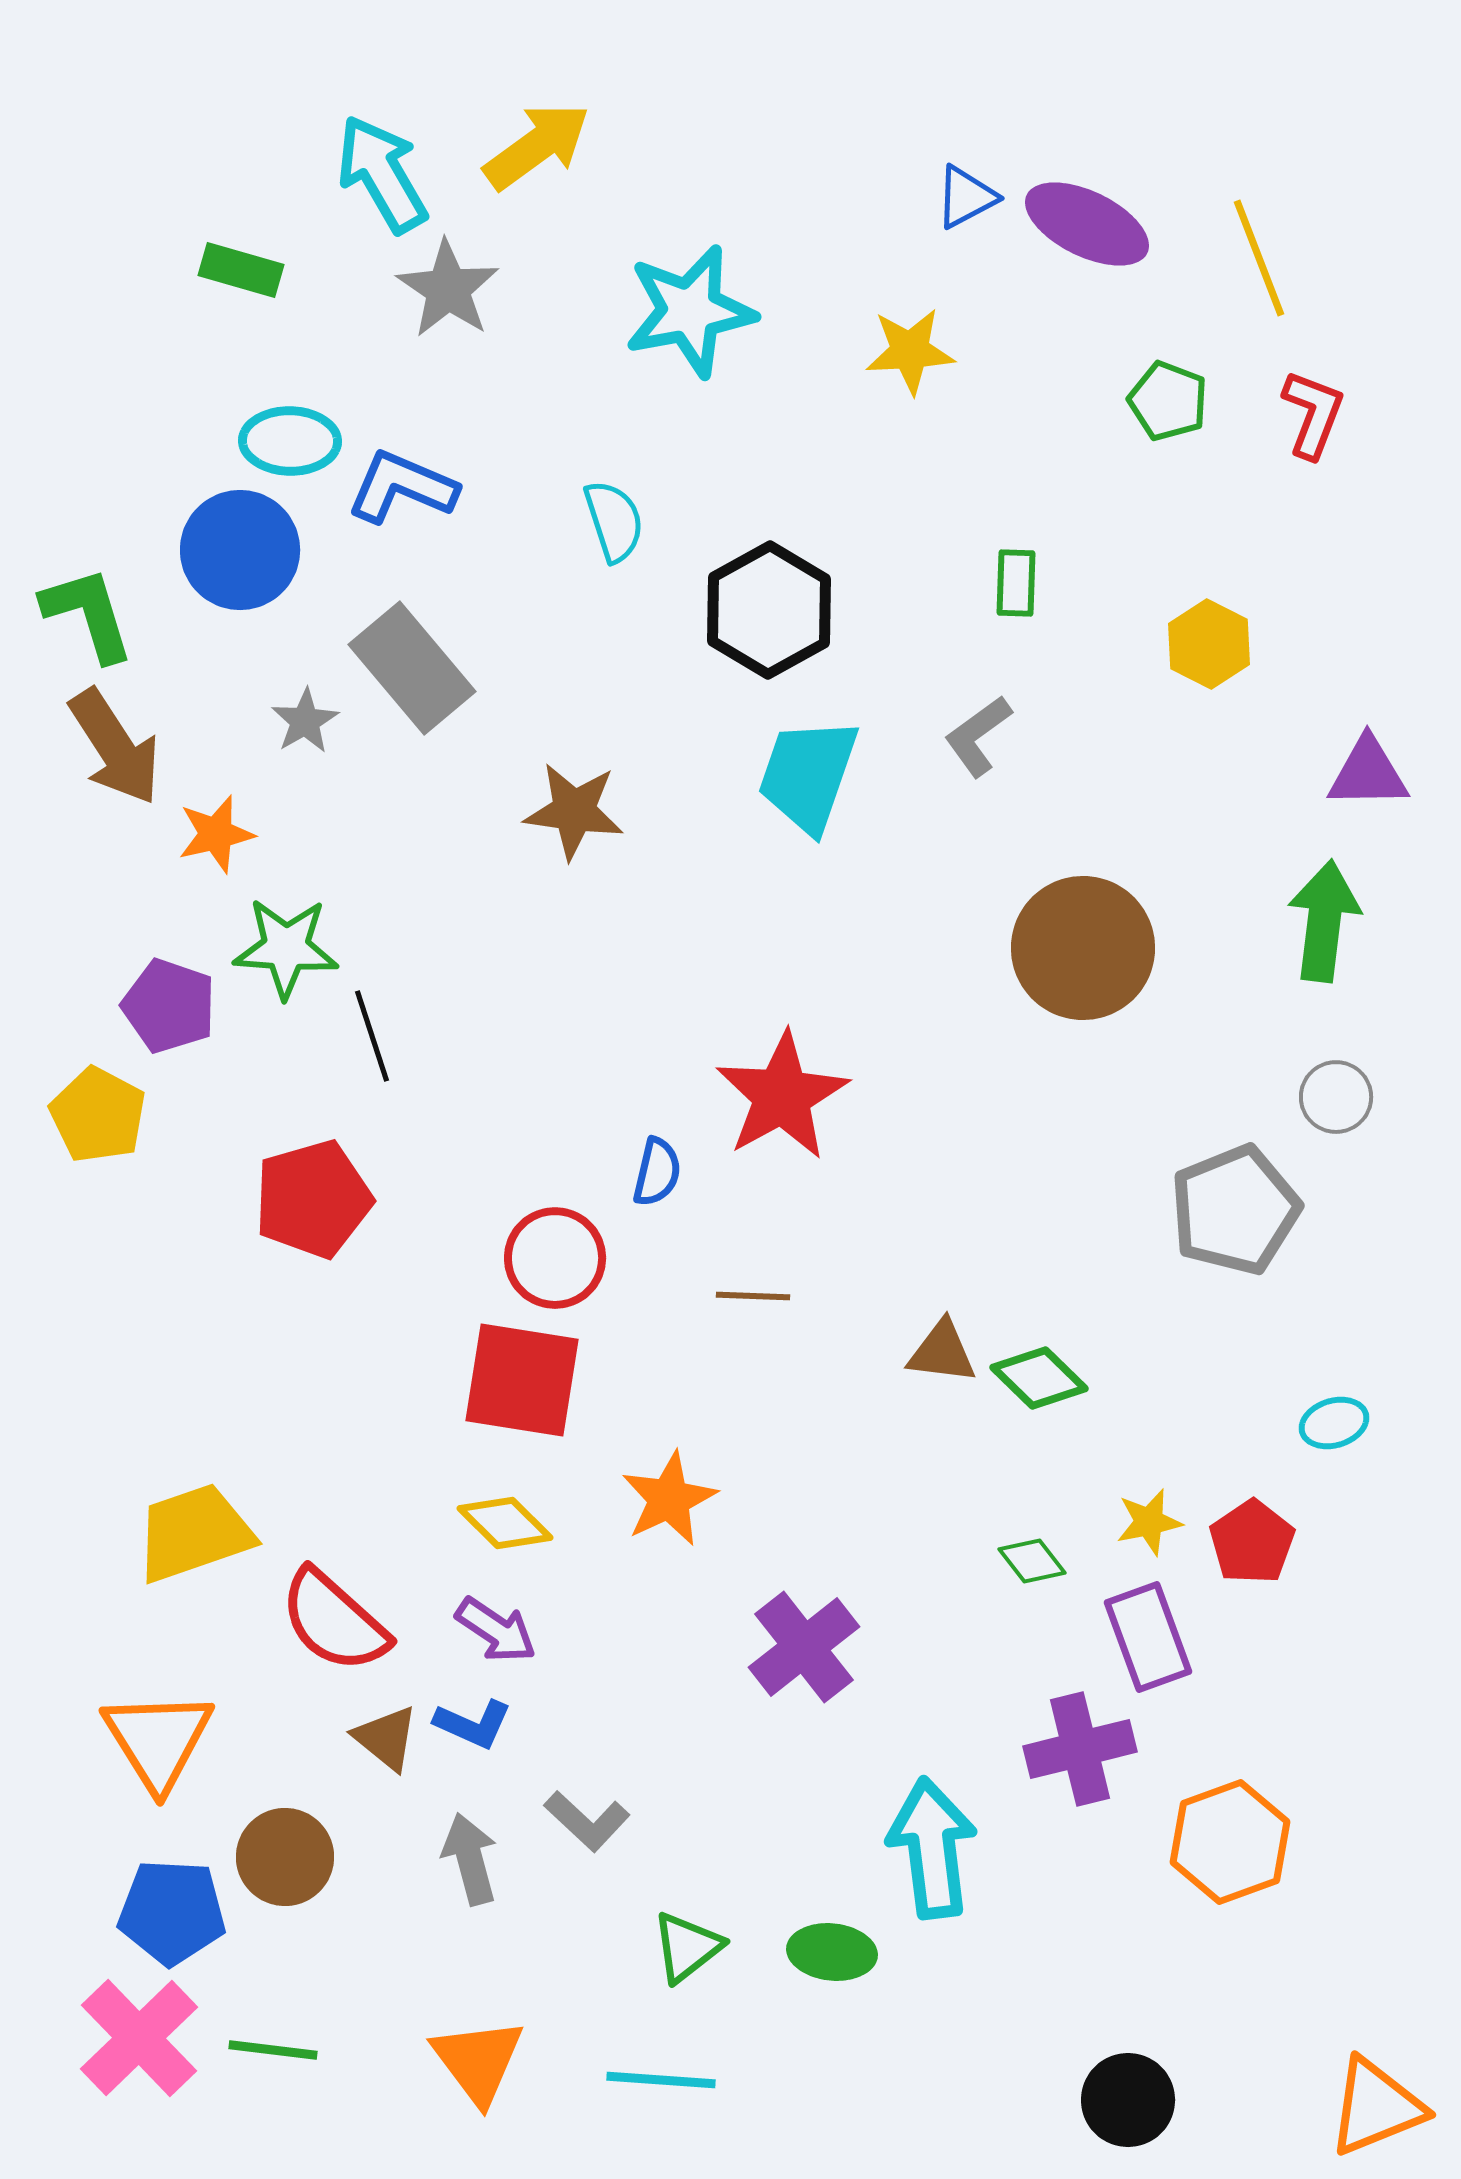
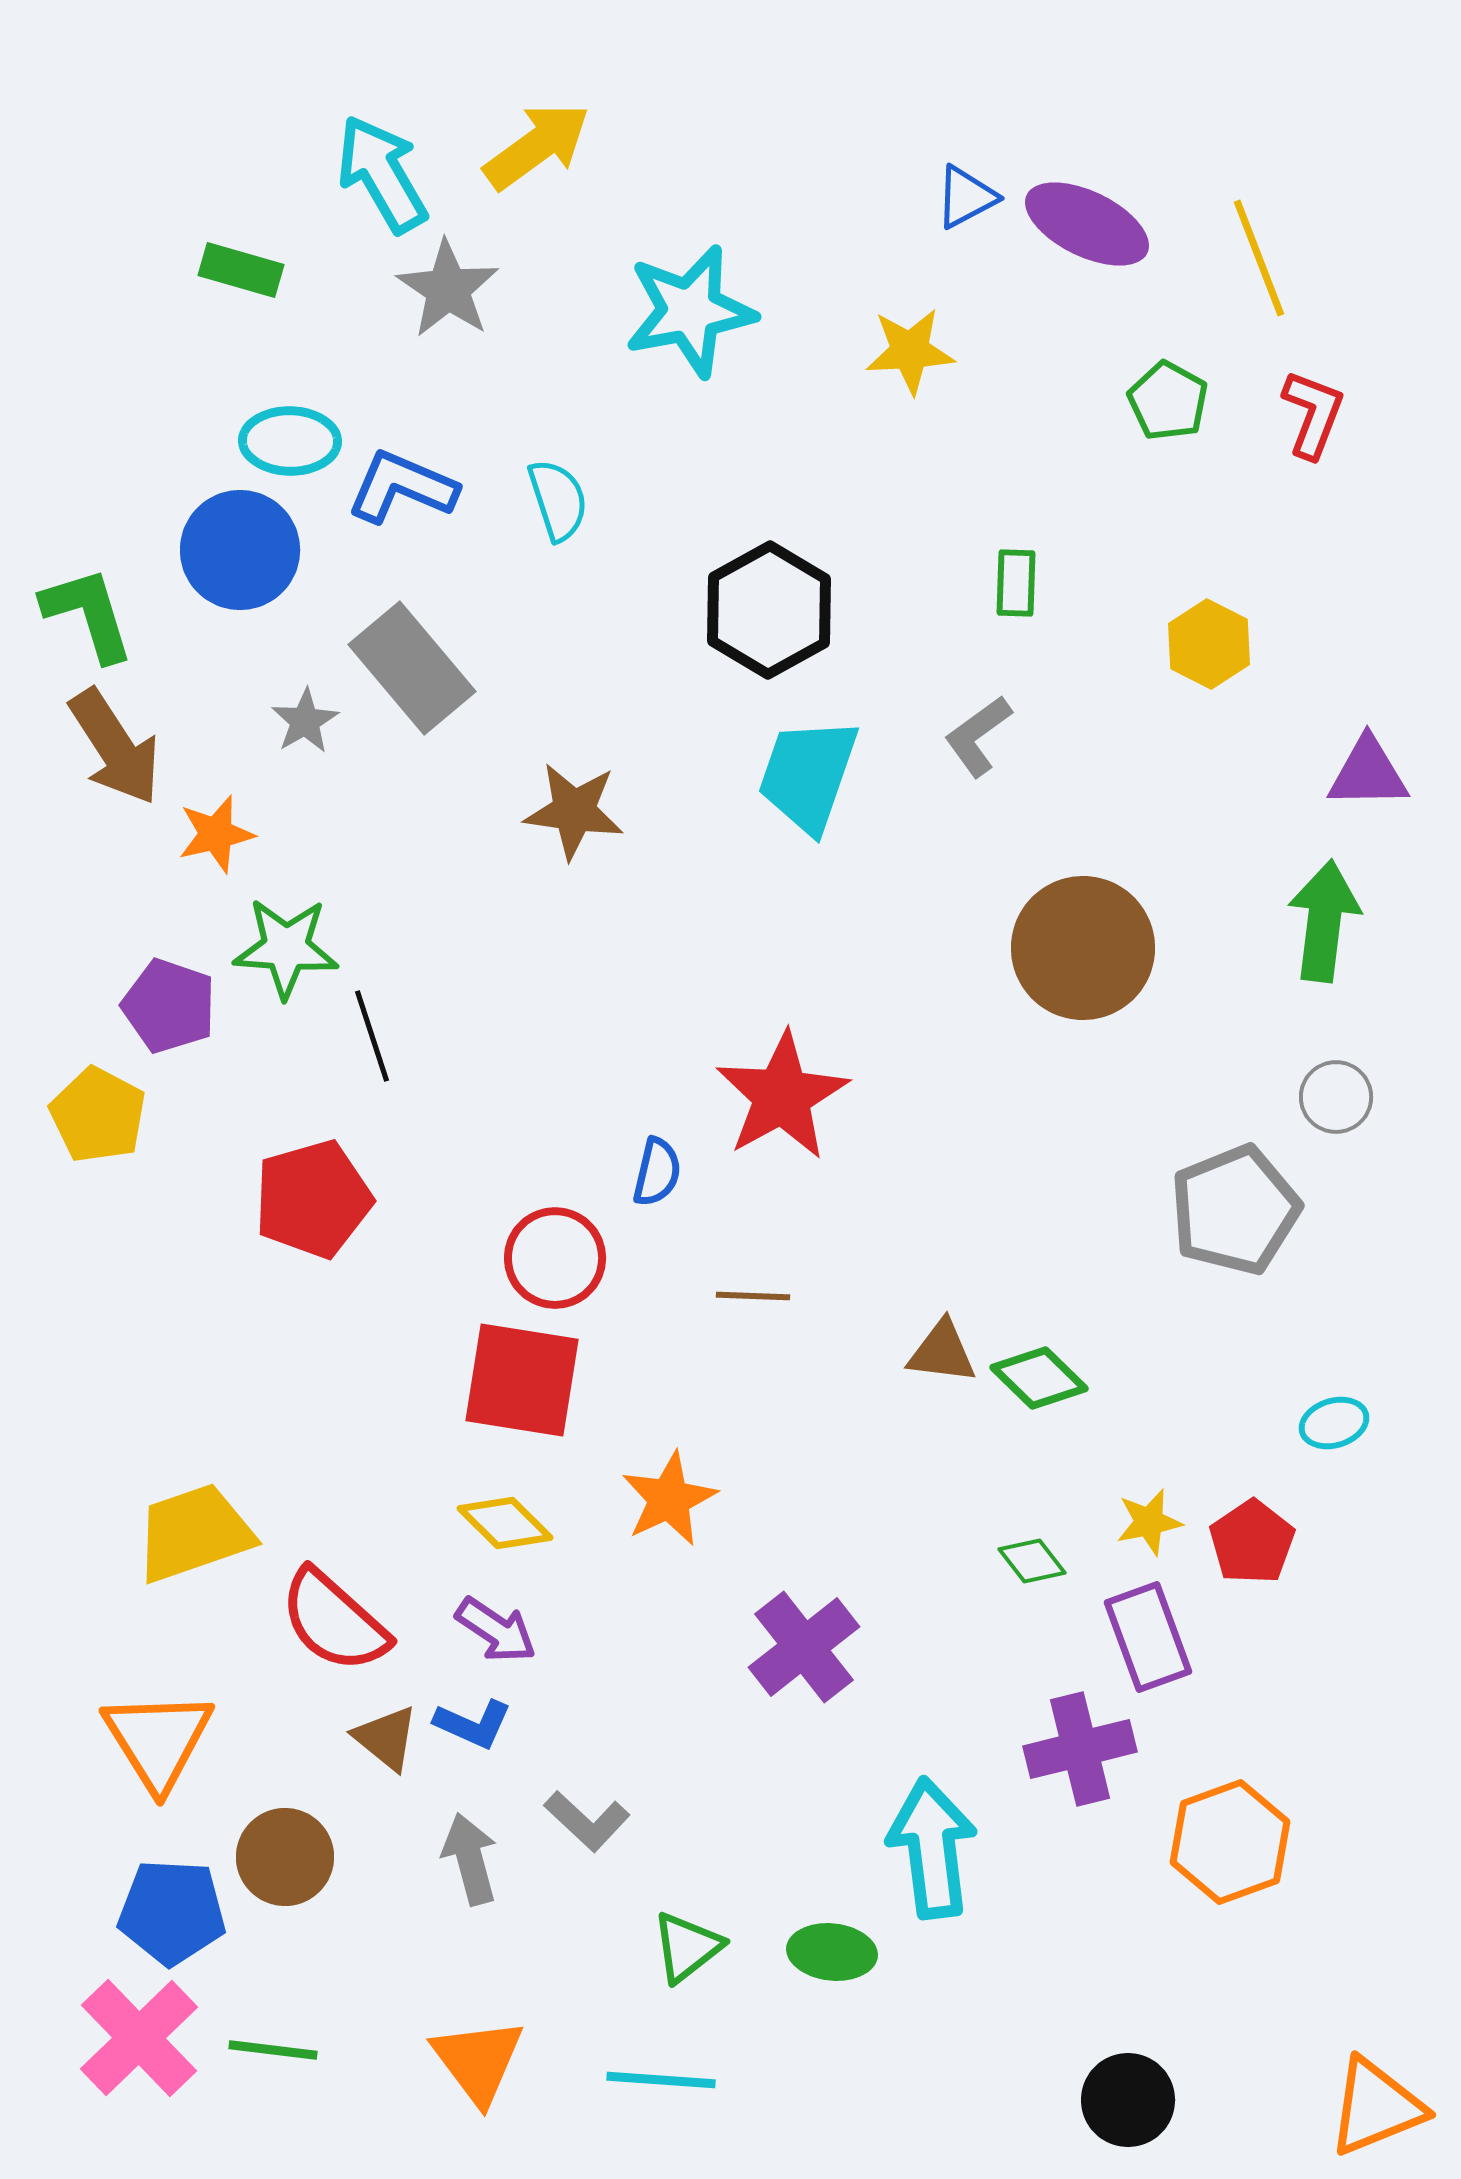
green pentagon at (1168, 401): rotated 8 degrees clockwise
cyan semicircle at (614, 521): moved 56 px left, 21 px up
